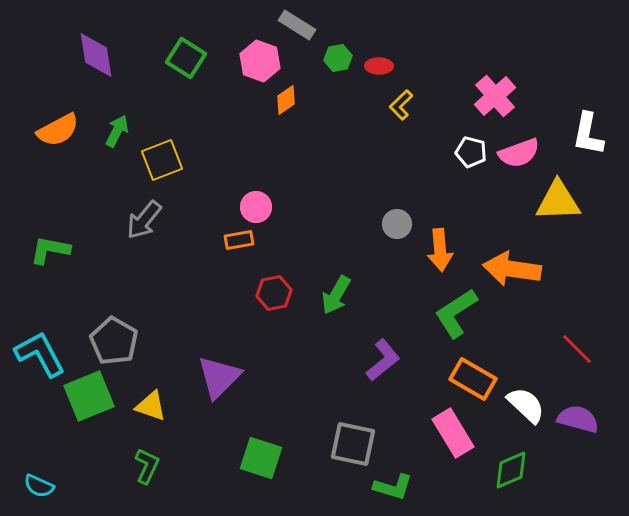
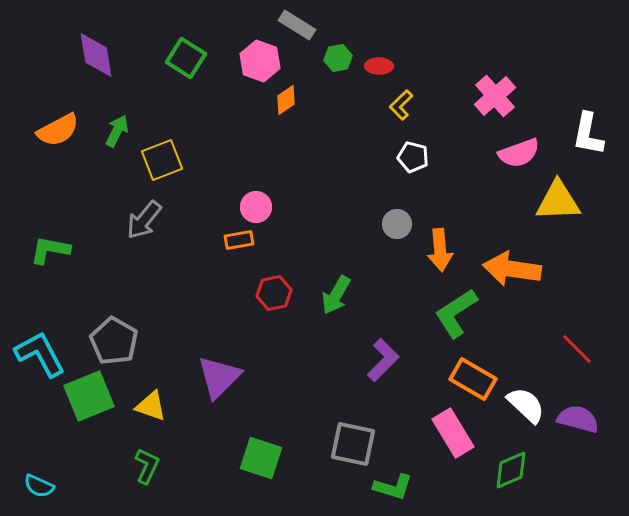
white pentagon at (471, 152): moved 58 px left, 5 px down
purple L-shape at (383, 360): rotated 6 degrees counterclockwise
